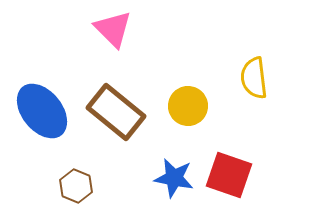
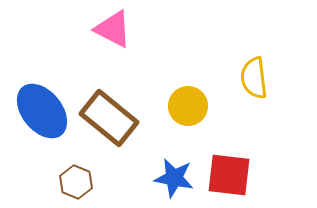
pink triangle: rotated 18 degrees counterclockwise
brown rectangle: moved 7 px left, 6 px down
red square: rotated 12 degrees counterclockwise
brown hexagon: moved 4 px up
